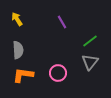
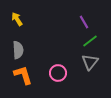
purple line: moved 22 px right
orange L-shape: rotated 65 degrees clockwise
